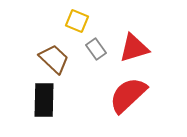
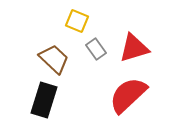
black rectangle: rotated 16 degrees clockwise
